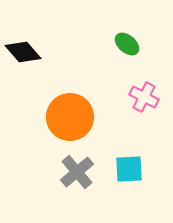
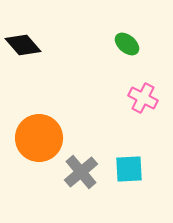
black diamond: moved 7 px up
pink cross: moved 1 px left, 1 px down
orange circle: moved 31 px left, 21 px down
gray cross: moved 4 px right
